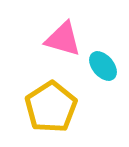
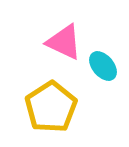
pink triangle: moved 1 px right, 3 px down; rotated 9 degrees clockwise
